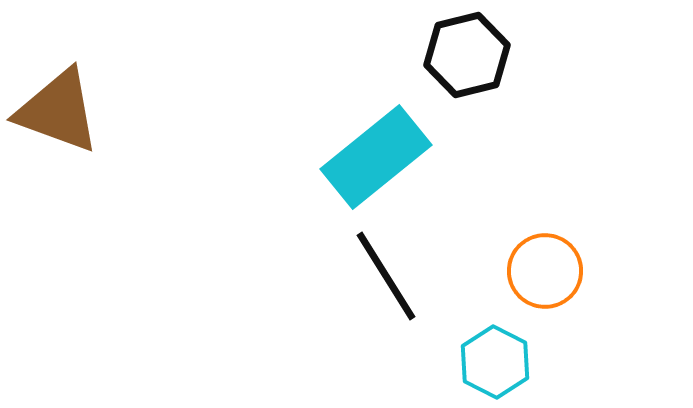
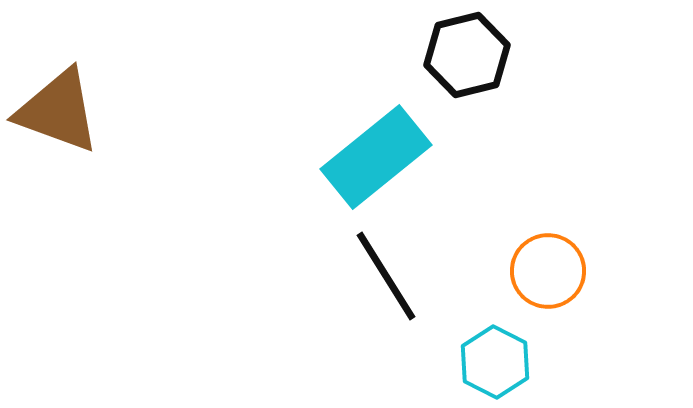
orange circle: moved 3 px right
